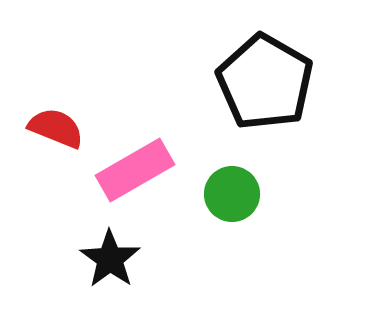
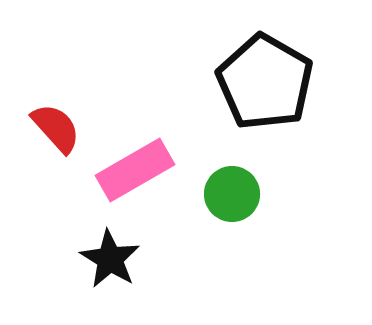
red semicircle: rotated 26 degrees clockwise
black star: rotated 4 degrees counterclockwise
